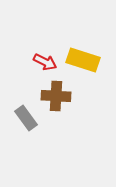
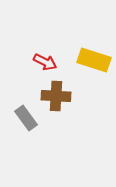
yellow rectangle: moved 11 px right
